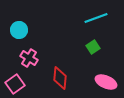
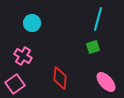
cyan line: moved 2 px right, 1 px down; rotated 55 degrees counterclockwise
cyan circle: moved 13 px right, 7 px up
green square: rotated 16 degrees clockwise
pink cross: moved 6 px left, 2 px up
pink ellipse: rotated 25 degrees clockwise
